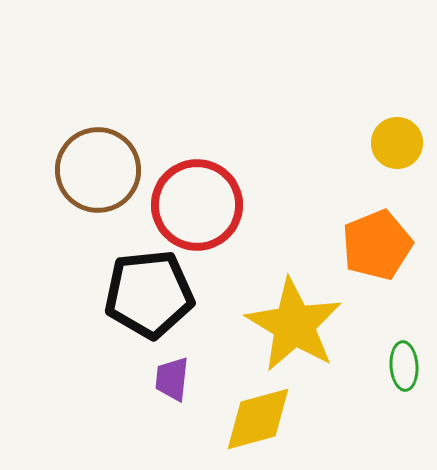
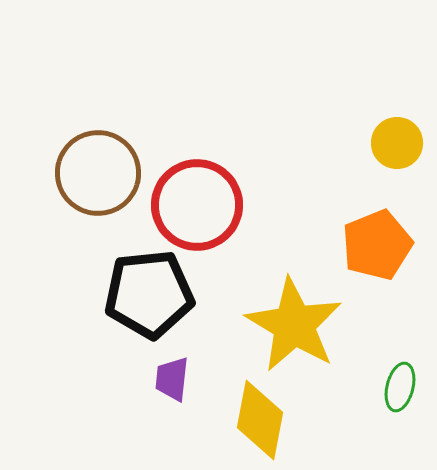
brown circle: moved 3 px down
green ellipse: moved 4 px left, 21 px down; rotated 18 degrees clockwise
yellow diamond: moved 2 px right, 1 px down; rotated 64 degrees counterclockwise
